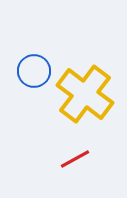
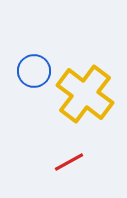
red line: moved 6 px left, 3 px down
